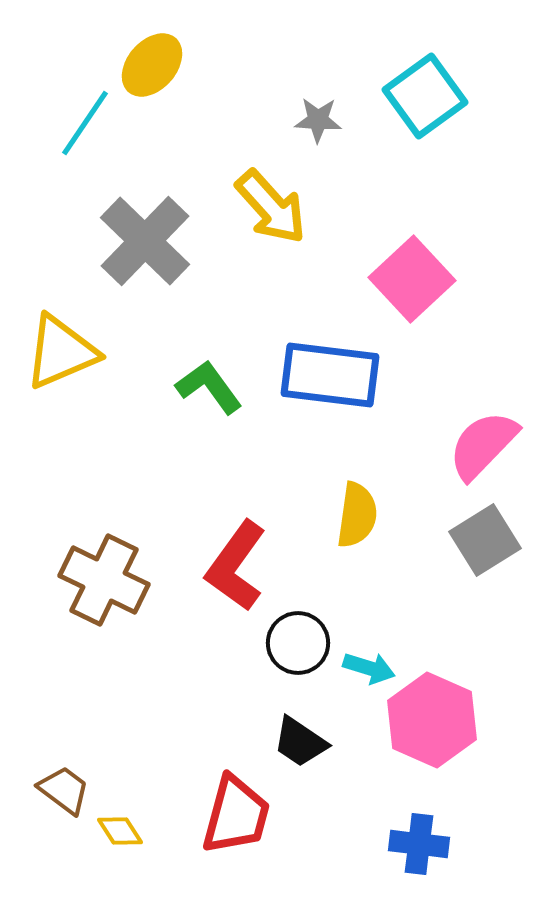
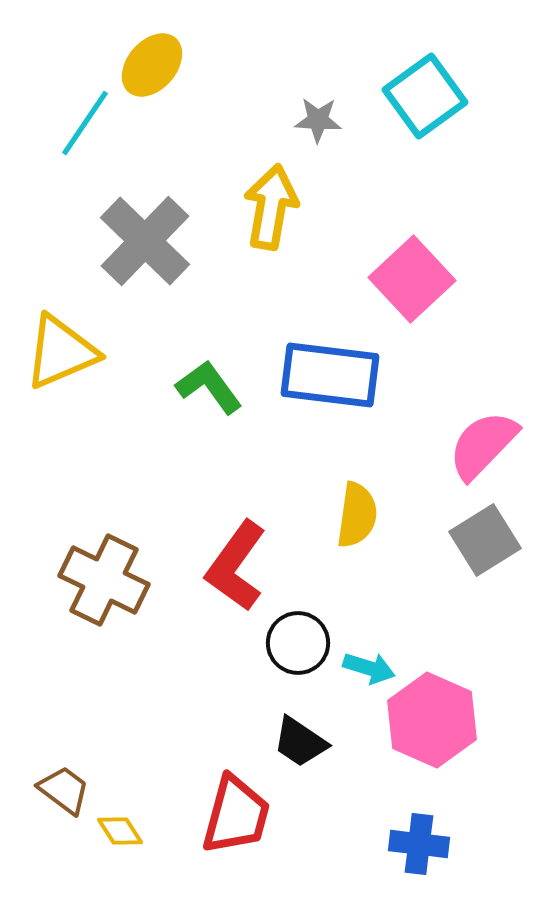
yellow arrow: rotated 128 degrees counterclockwise
